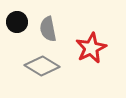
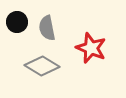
gray semicircle: moved 1 px left, 1 px up
red star: rotated 24 degrees counterclockwise
